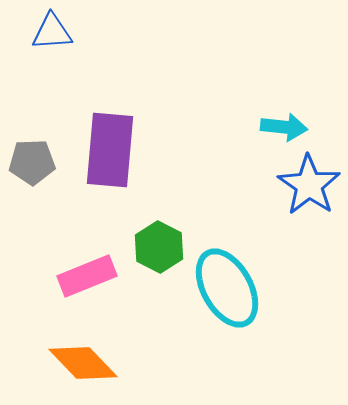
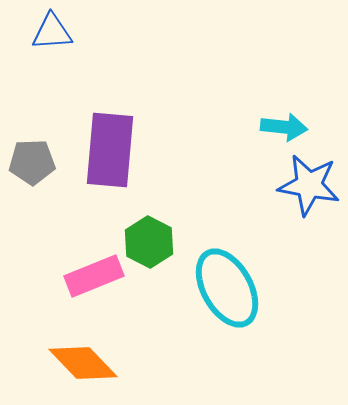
blue star: rotated 24 degrees counterclockwise
green hexagon: moved 10 px left, 5 px up
pink rectangle: moved 7 px right
